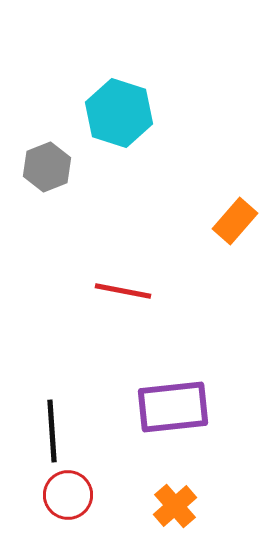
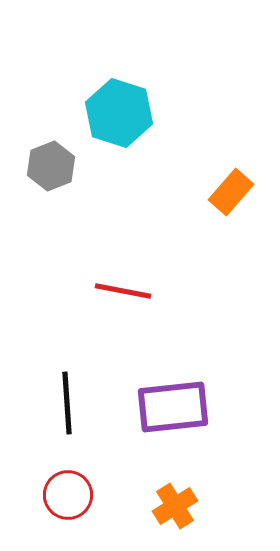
gray hexagon: moved 4 px right, 1 px up
orange rectangle: moved 4 px left, 29 px up
black line: moved 15 px right, 28 px up
orange cross: rotated 9 degrees clockwise
